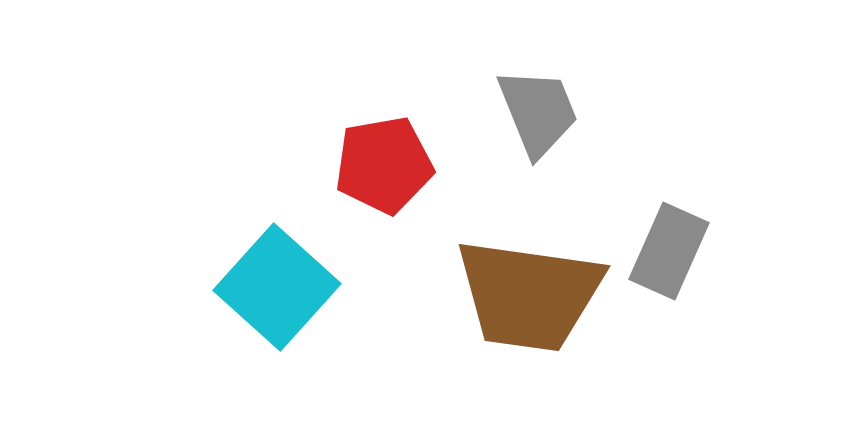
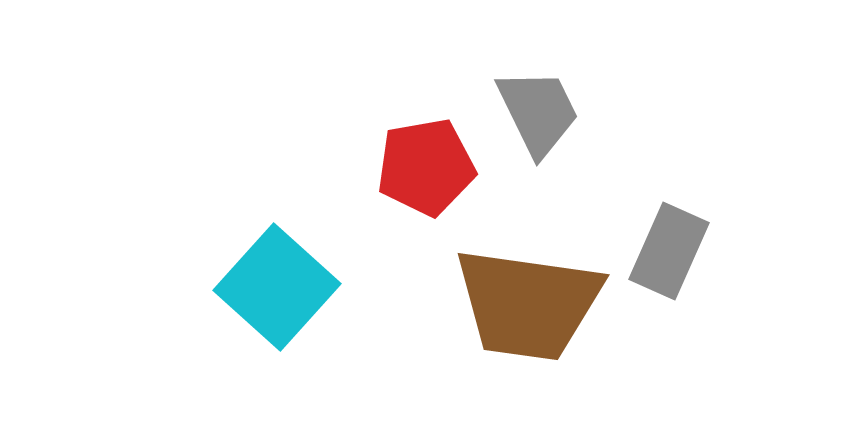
gray trapezoid: rotated 4 degrees counterclockwise
red pentagon: moved 42 px right, 2 px down
brown trapezoid: moved 1 px left, 9 px down
